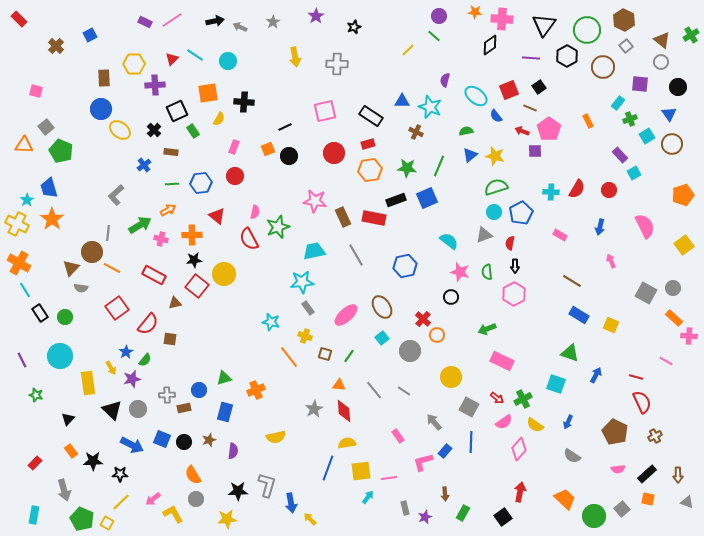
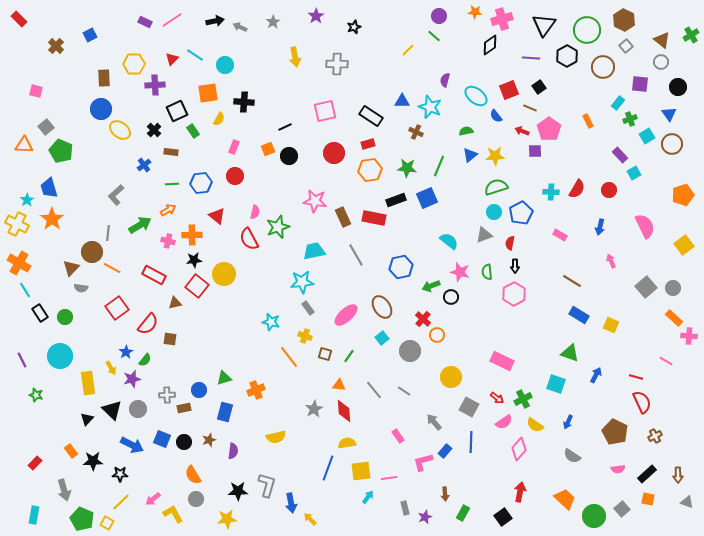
pink cross at (502, 19): rotated 20 degrees counterclockwise
cyan circle at (228, 61): moved 3 px left, 4 px down
yellow star at (495, 156): rotated 18 degrees counterclockwise
pink cross at (161, 239): moved 7 px right, 2 px down
blue hexagon at (405, 266): moved 4 px left, 1 px down
gray square at (646, 293): moved 6 px up; rotated 20 degrees clockwise
green arrow at (487, 329): moved 56 px left, 43 px up
black triangle at (68, 419): moved 19 px right
